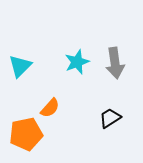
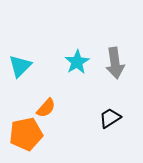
cyan star: rotated 10 degrees counterclockwise
orange semicircle: moved 4 px left
